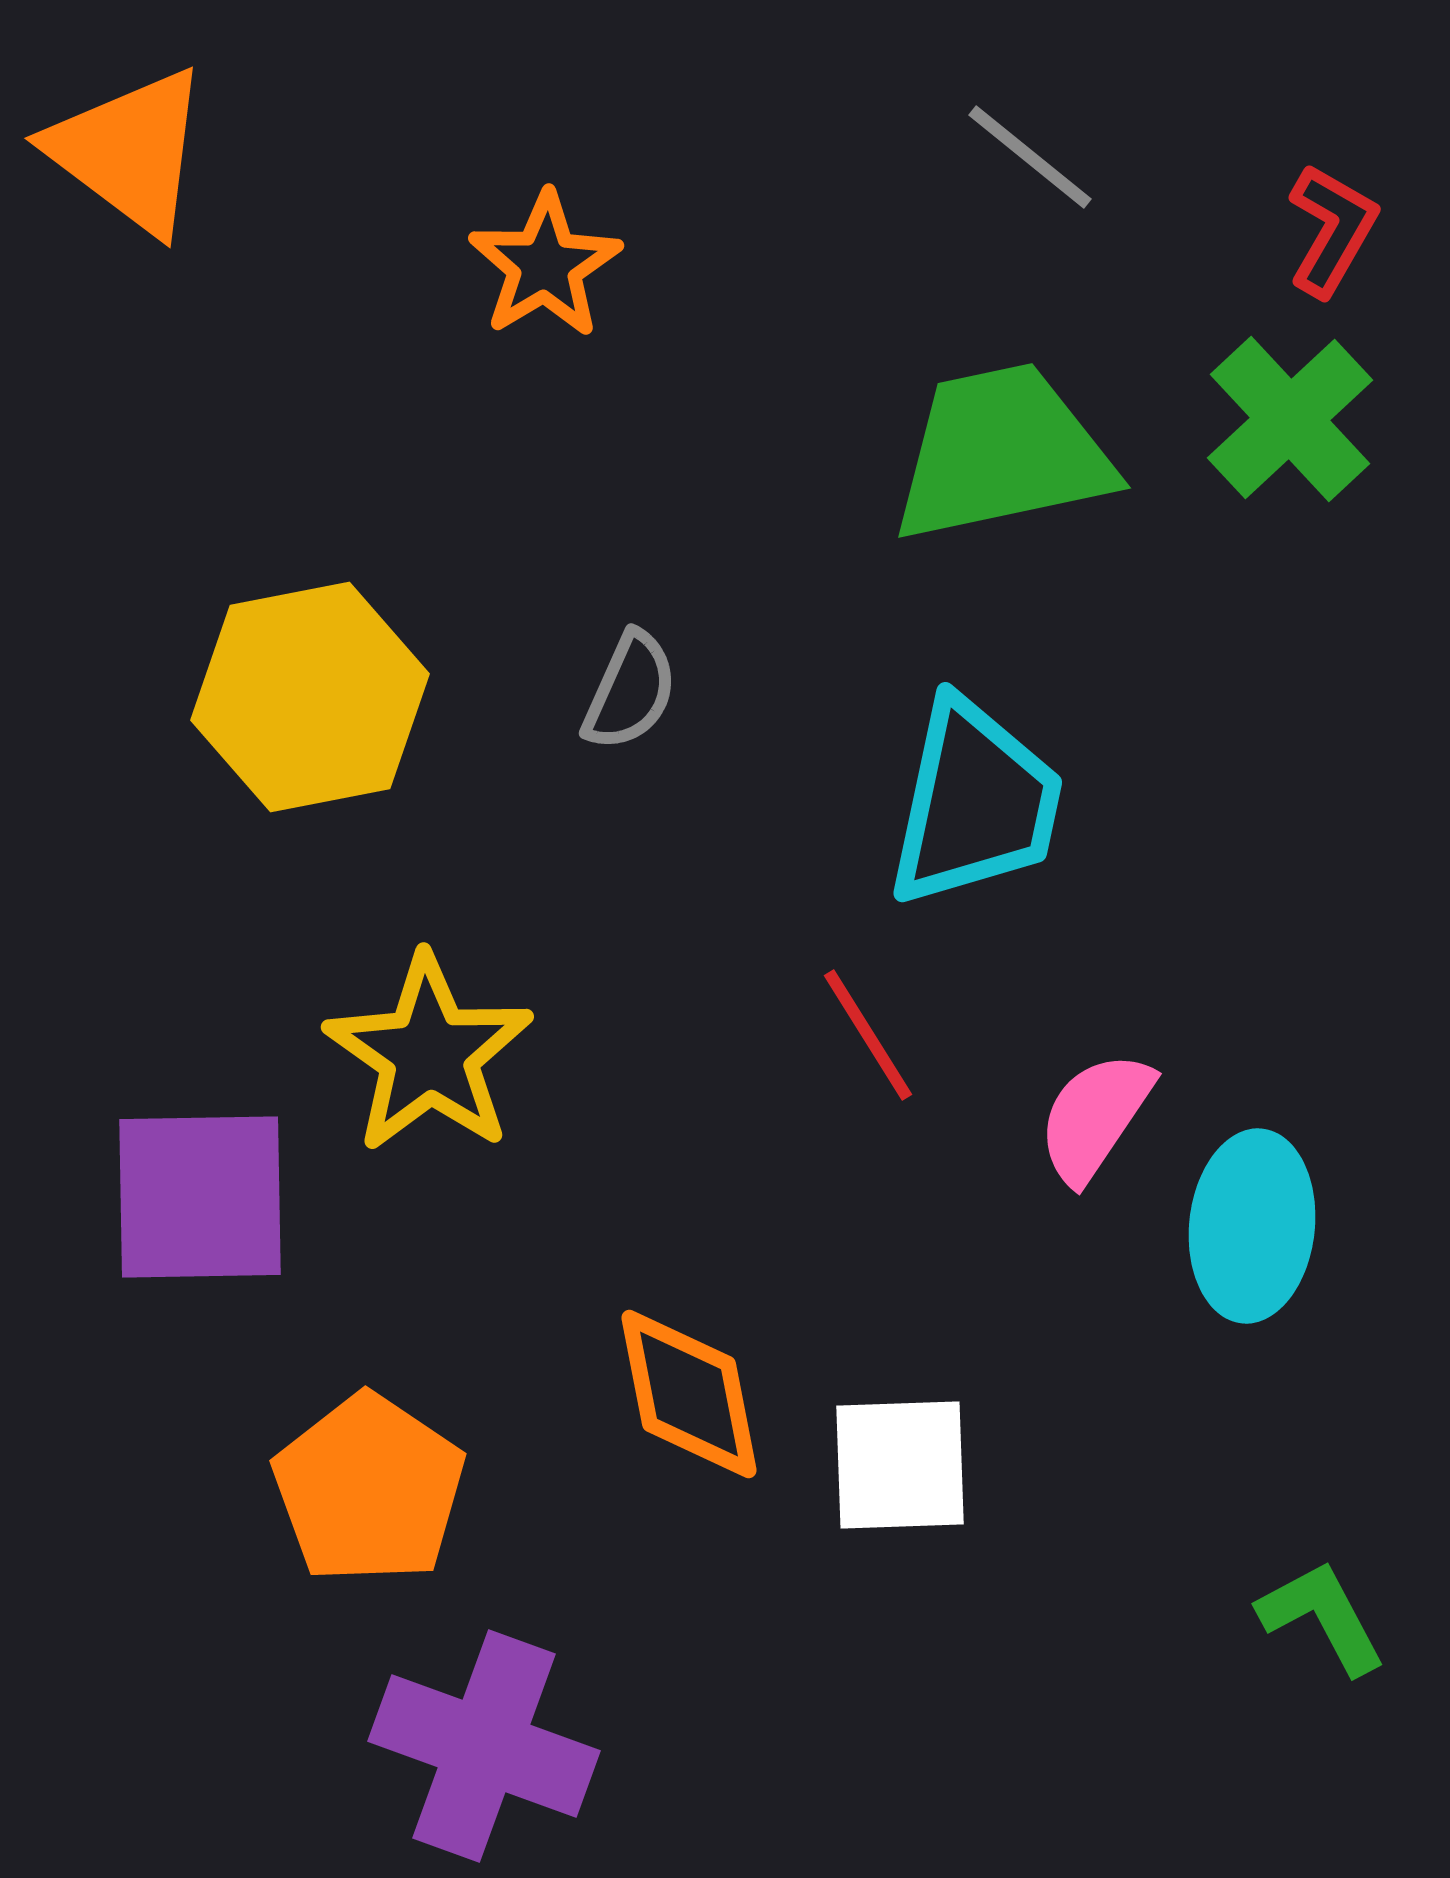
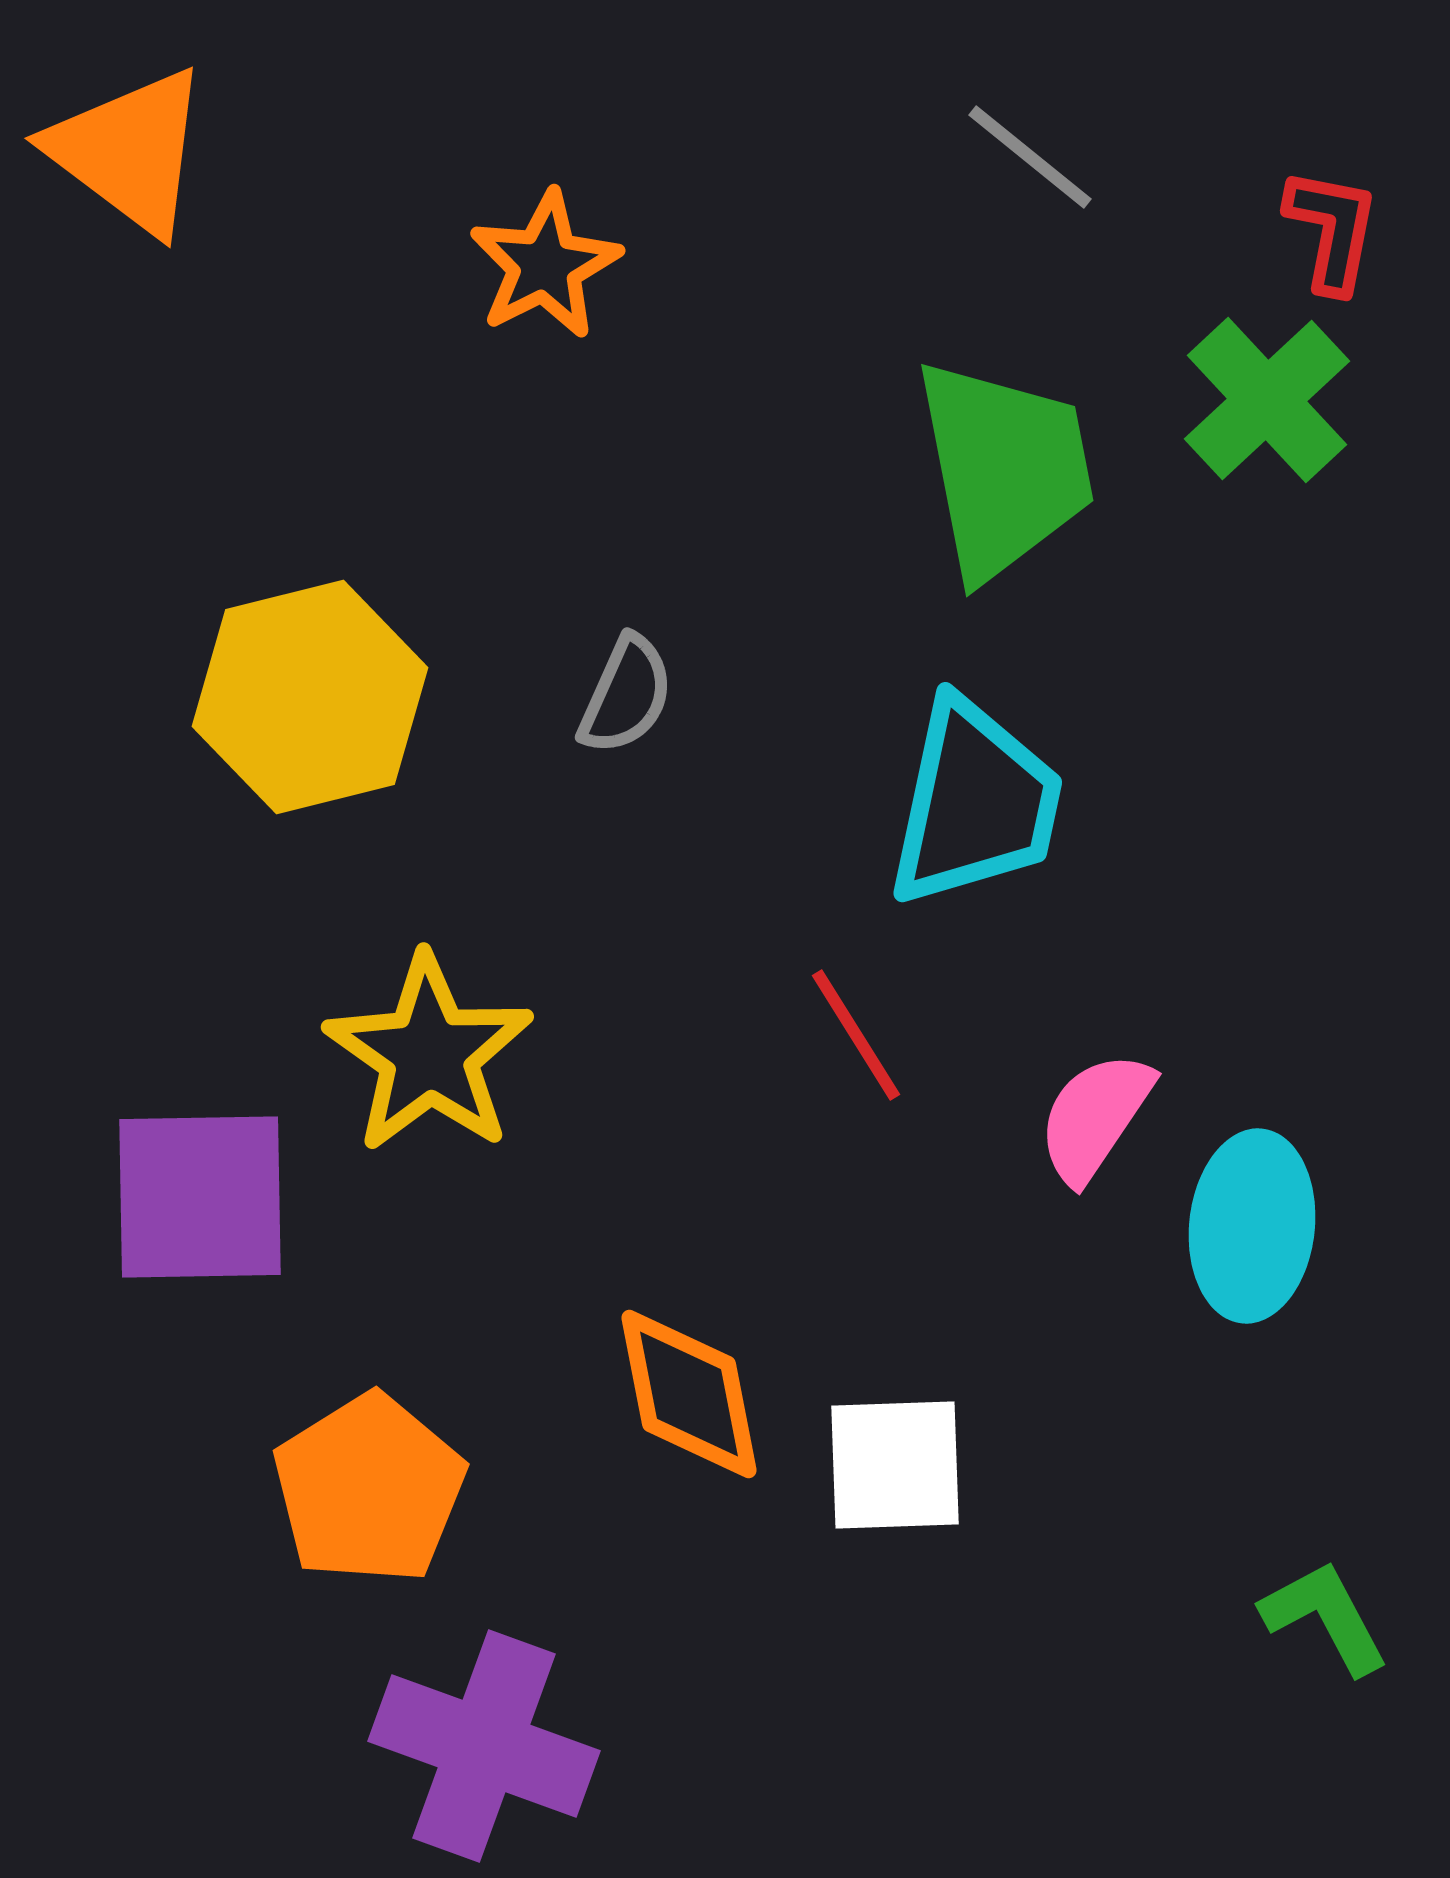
red L-shape: rotated 19 degrees counterclockwise
orange star: rotated 4 degrees clockwise
green cross: moved 23 px left, 19 px up
green trapezoid: moved 2 px right, 16 px down; rotated 91 degrees clockwise
gray semicircle: moved 4 px left, 4 px down
yellow hexagon: rotated 3 degrees counterclockwise
red line: moved 12 px left
white square: moved 5 px left
orange pentagon: rotated 6 degrees clockwise
green L-shape: moved 3 px right
